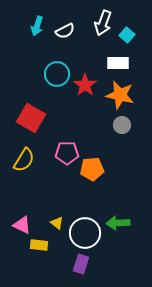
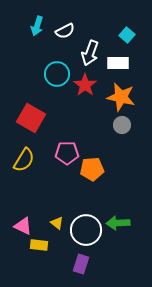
white arrow: moved 13 px left, 30 px down
orange star: moved 1 px right, 2 px down
pink triangle: moved 1 px right, 1 px down
white circle: moved 1 px right, 3 px up
